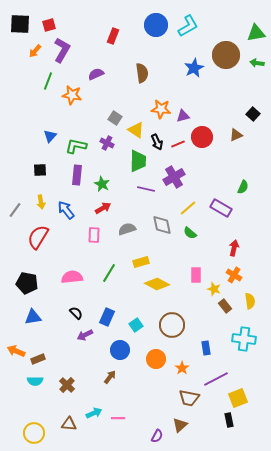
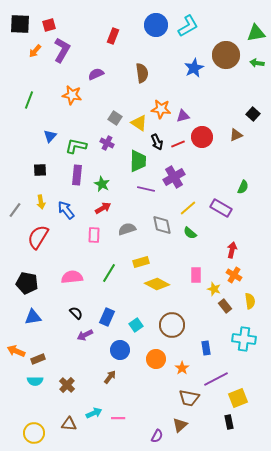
green line at (48, 81): moved 19 px left, 19 px down
yellow triangle at (136, 130): moved 3 px right, 7 px up
red arrow at (234, 248): moved 2 px left, 2 px down
black rectangle at (229, 420): moved 2 px down
